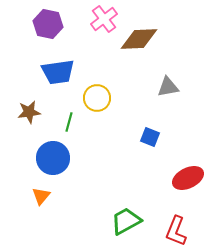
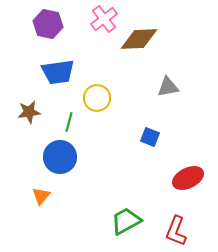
blue circle: moved 7 px right, 1 px up
